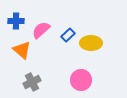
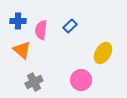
blue cross: moved 2 px right
pink semicircle: rotated 42 degrees counterclockwise
blue rectangle: moved 2 px right, 9 px up
yellow ellipse: moved 12 px right, 10 px down; rotated 60 degrees counterclockwise
gray cross: moved 2 px right
